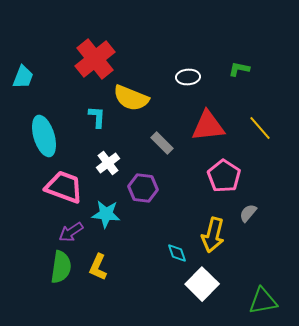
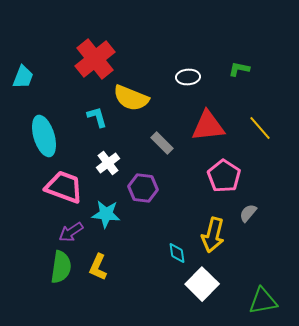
cyan L-shape: rotated 20 degrees counterclockwise
cyan diamond: rotated 10 degrees clockwise
